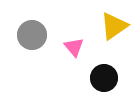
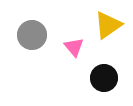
yellow triangle: moved 6 px left, 1 px up
